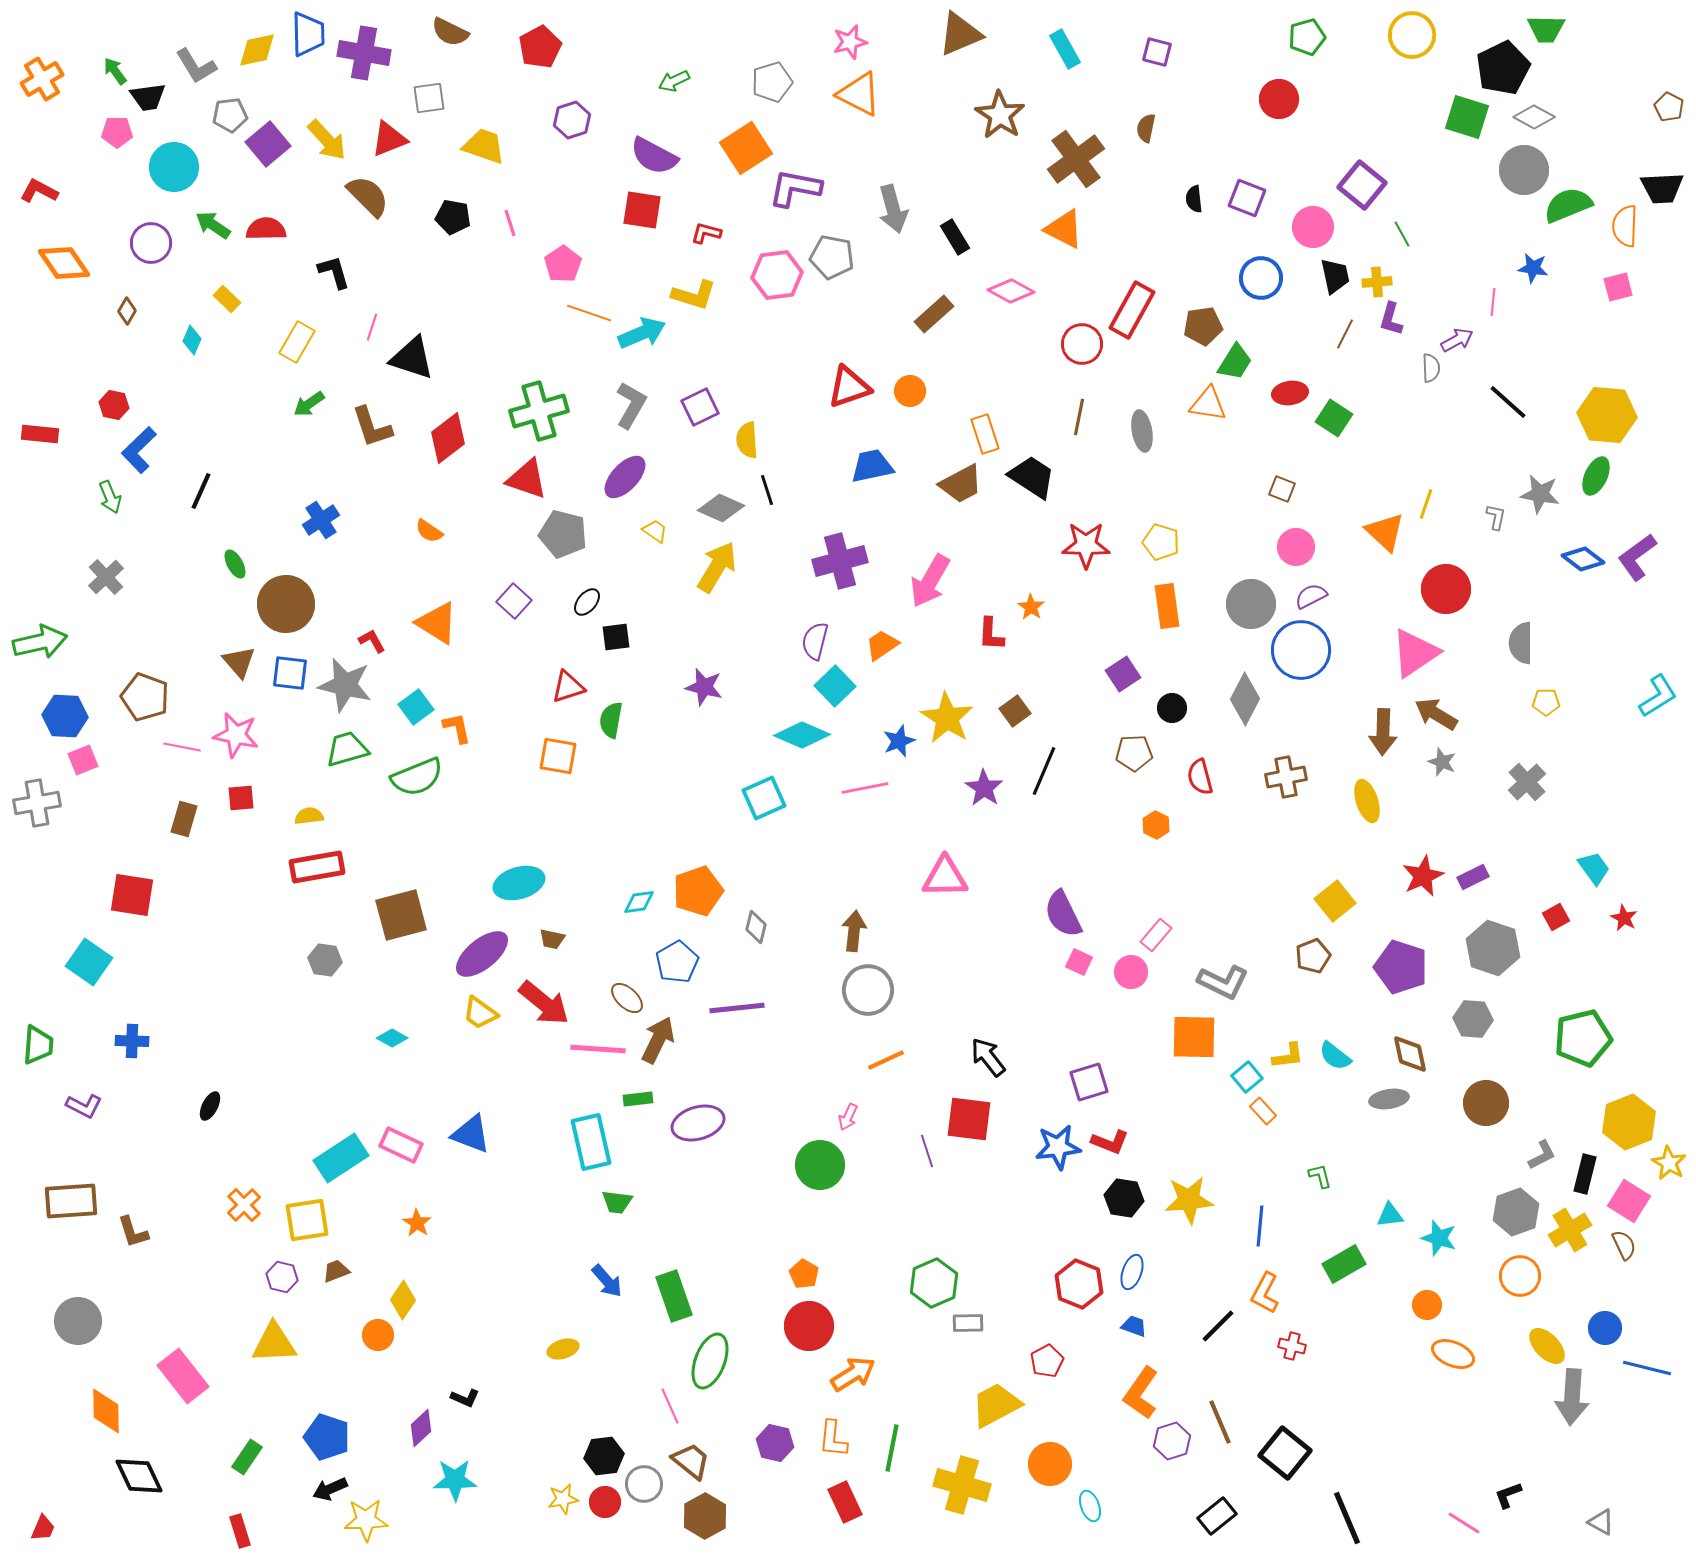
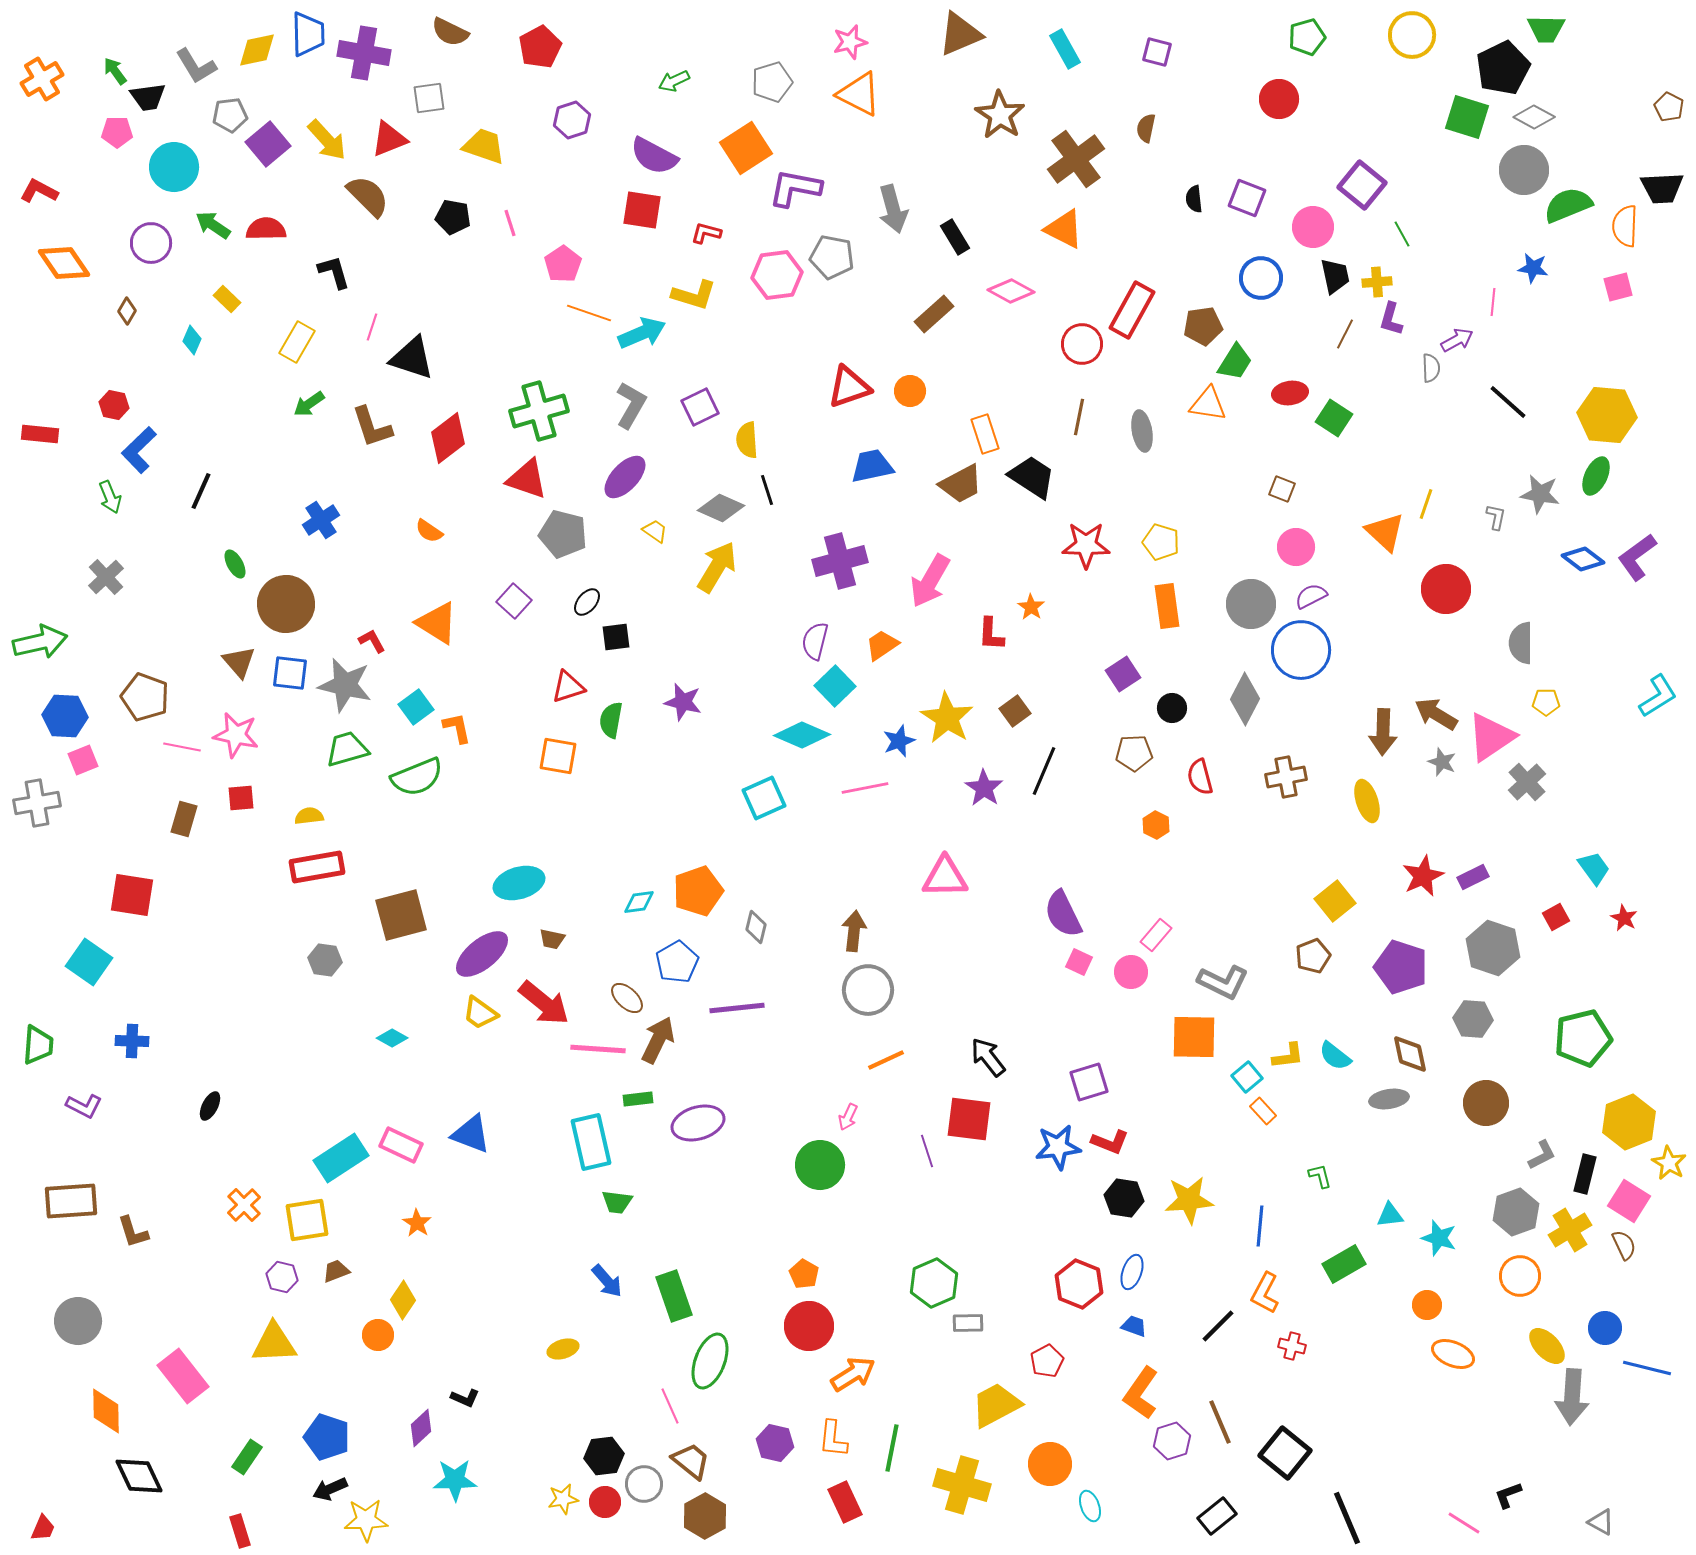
pink triangle at (1415, 653): moved 76 px right, 84 px down
purple star at (704, 687): moved 21 px left, 15 px down
